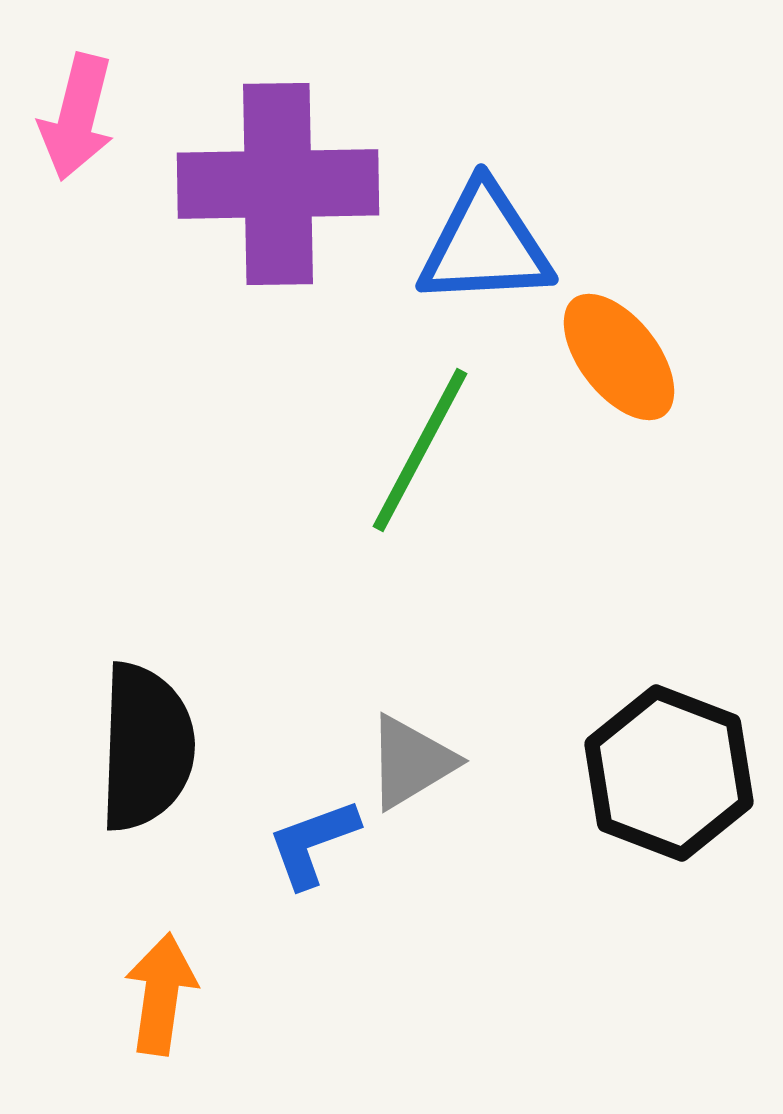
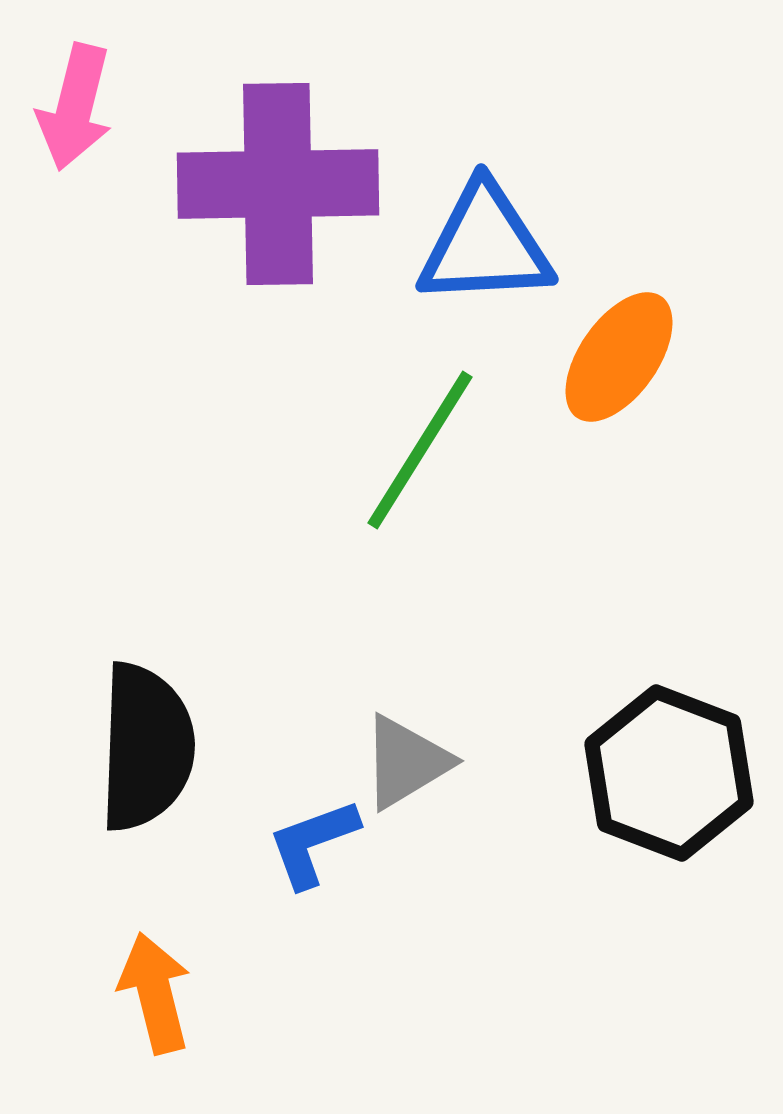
pink arrow: moved 2 px left, 10 px up
orange ellipse: rotated 73 degrees clockwise
green line: rotated 4 degrees clockwise
gray triangle: moved 5 px left
orange arrow: moved 6 px left, 1 px up; rotated 22 degrees counterclockwise
